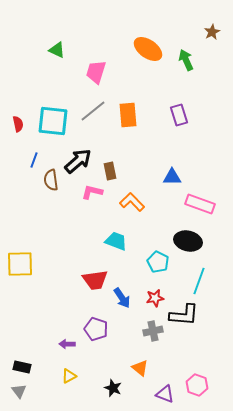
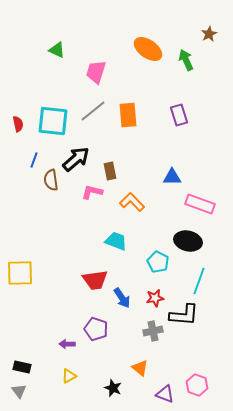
brown star: moved 3 px left, 2 px down
black arrow: moved 2 px left, 2 px up
yellow square: moved 9 px down
